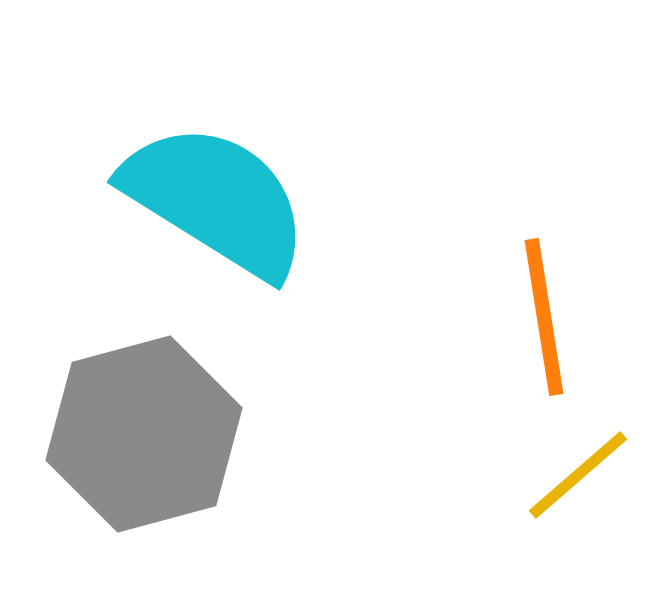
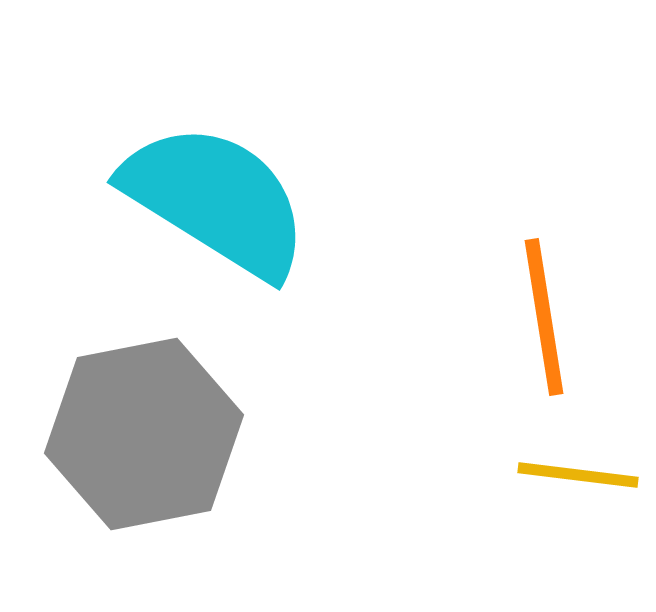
gray hexagon: rotated 4 degrees clockwise
yellow line: rotated 48 degrees clockwise
